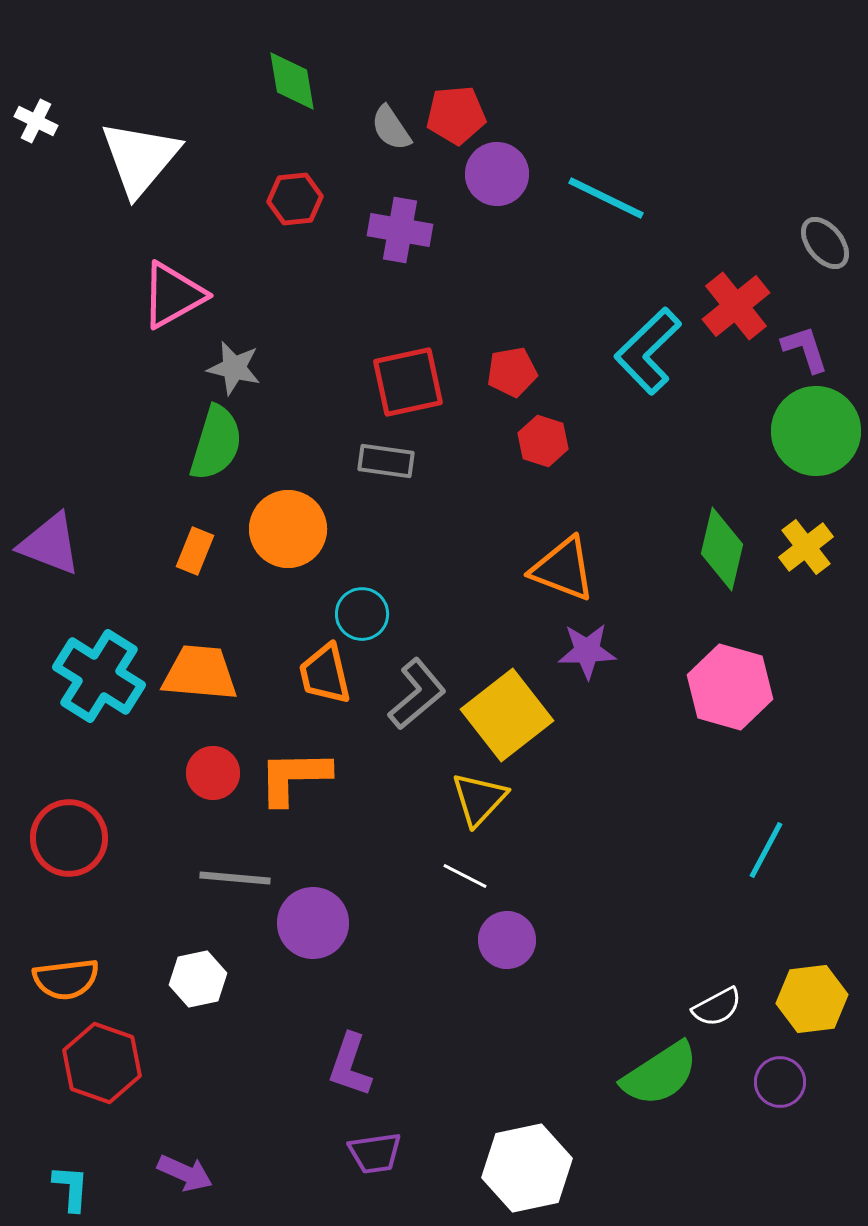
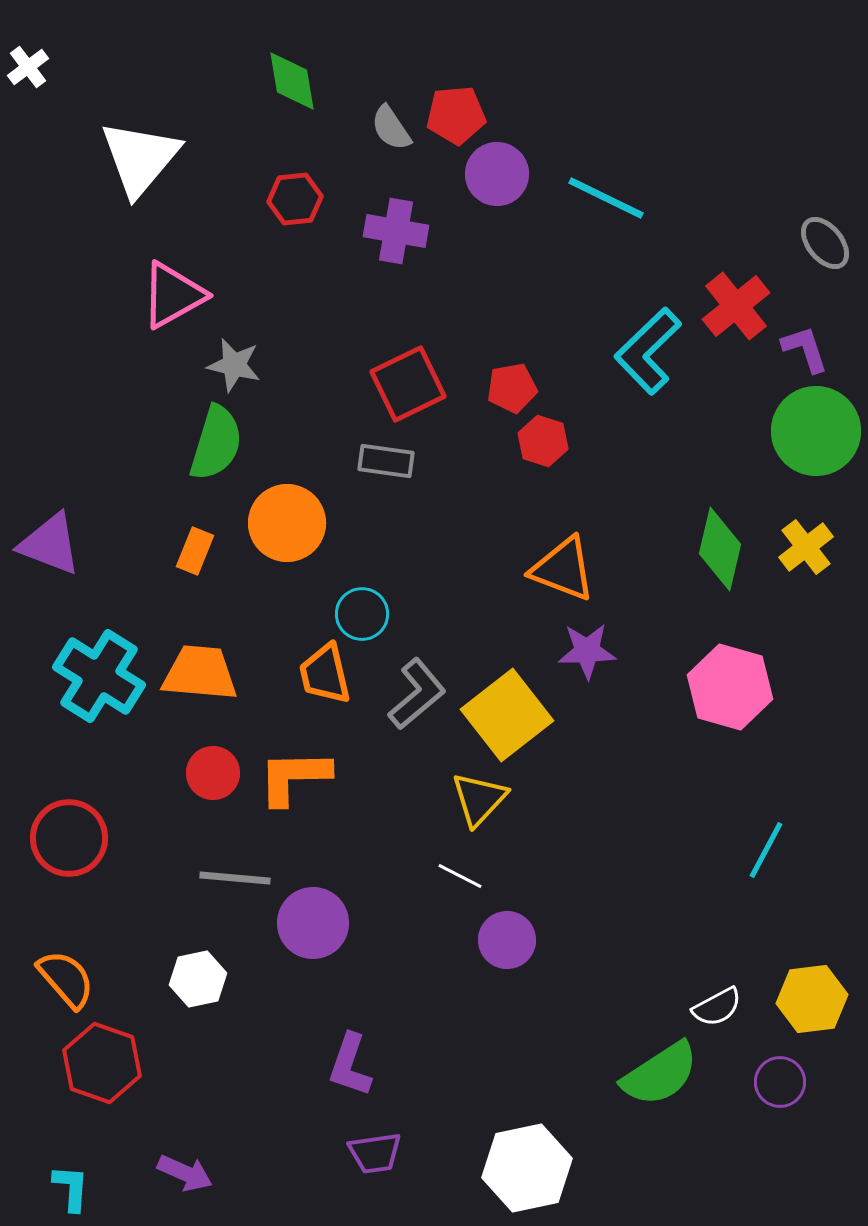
white cross at (36, 121): moved 8 px left, 54 px up; rotated 27 degrees clockwise
purple cross at (400, 230): moved 4 px left, 1 px down
gray star at (234, 368): moved 3 px up
red pentagon at (512, 372): moved 16 px down
red square at (408, 382): moved 2 px down; rotated 14 degrees counterclockwise
orange circle at (288, 529): moved 1 px left, 6 px up
green diamond at (722, 549): moved 2 px left
white line at (465, 876): moved 5 px left
orange semicircle at (66, 979): rotated 124 degrees counterclockwise
